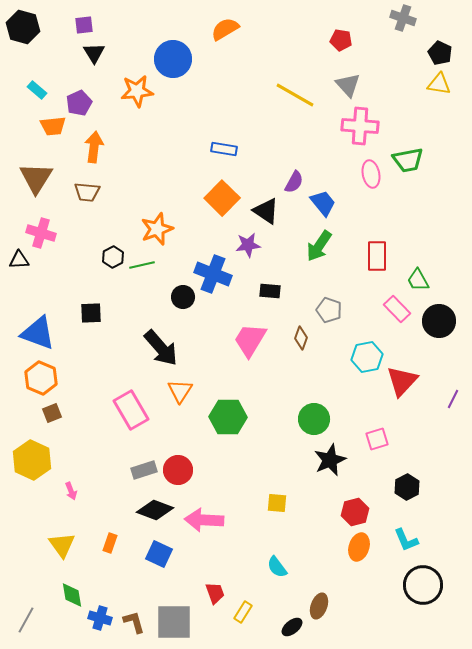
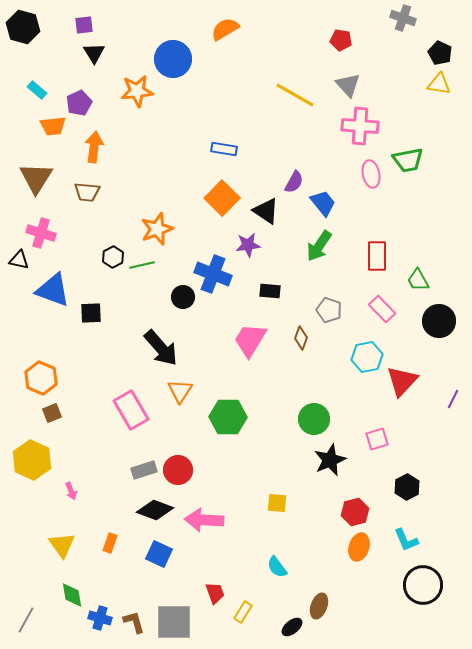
black triangle at (19, 260): rotated 15 degrees clockwise
pink rectangle at (397, 309): moved 15 px left
blue triangle at (38, 333): moved 15 px right, 43 px up
